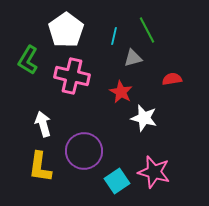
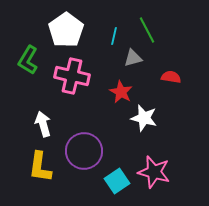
red semicircle: moved 1 px left, 2 px up; rotated 18 degrees clockwise
